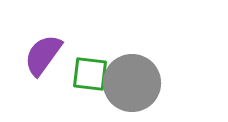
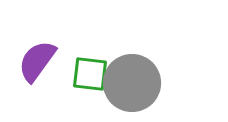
purple semicircle: moved 6 px left, 6 px down
